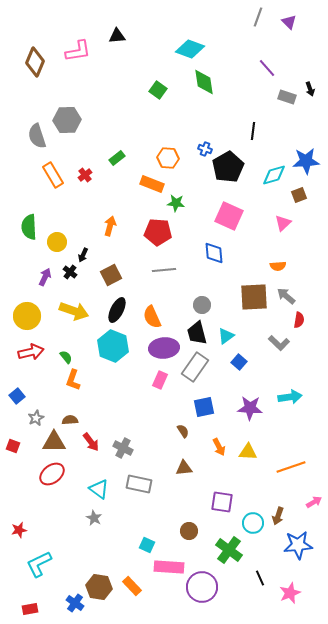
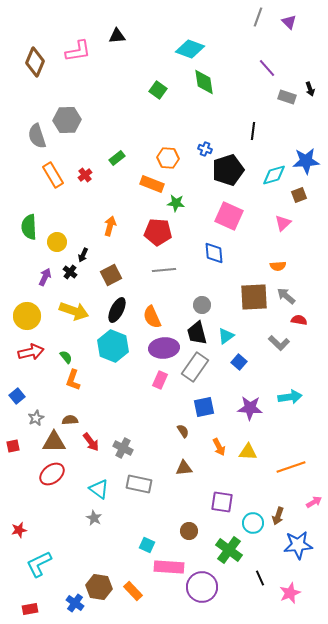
black pentagon at (228, 167): moved 3 px down; rotated 12 degrees clockwise
red semicircle at (299, 320): rotated 91 degrees counterclockwise
red square at (13, 446): rotated 32 degrees counterclockwise
orange rectangle at (132, 586): moved 1 px right, 5 px down
